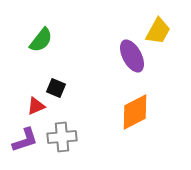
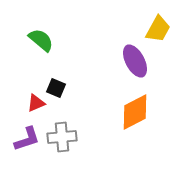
yellow trapezoid: moved 2 px up
green semicircle: rotated 88 degrees counterclockwise
purple ellipse: moved 3 px right, 5 px down
red triangle: moved 3 px up
purple L-shape: moved 2 px right, 1 px up
